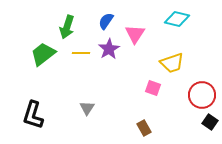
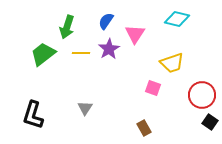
gray triangle: moved 2 px left
